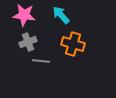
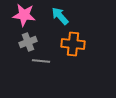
cyan arrow: moved 1 px left, 1 px down
orange cross: rotated 10 degrees counterclockwise
